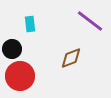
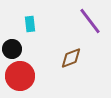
purple line: rotated 16 degrees clockwise
